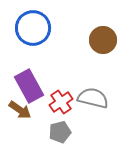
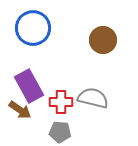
red cross: rotated 35 degrees clockwise
gray pentagon: rotated 20 degrees clockwise
